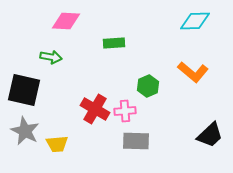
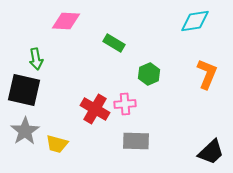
cyan diamond: rotated 8 degrees counterclockwise
green rectangle: rotated 35 degrees clockwise
green arrow: moved 15 px left, 2 px down; rotated 70 degrees clockwise
orange L-shape: moved 14 px right, 2 px down; rotated 108 degrees counterclockwise
green hexagon: moved 1 px right, 12 px up
pink cross: moved 7 px up
gray star: rotated 12 degrees clockwise
black trapezoid: moved 1 px right, 17 px down
yellow trapezoid: rotated 20 degrees clockwise
